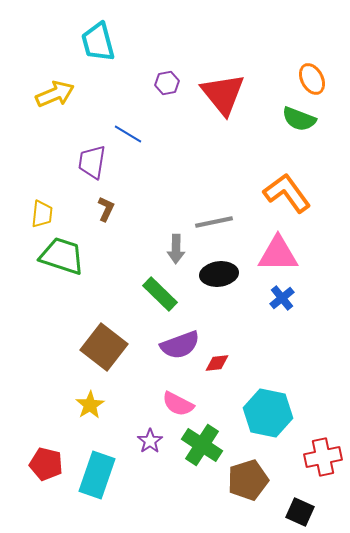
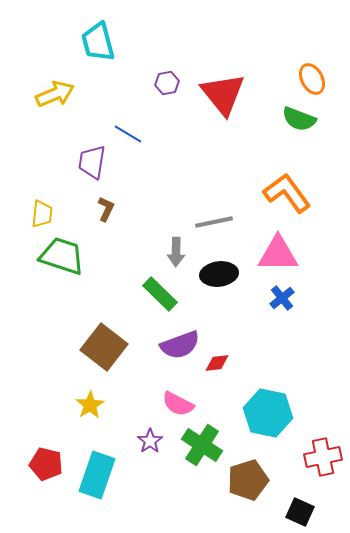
gray arrow: moved 3 px down
